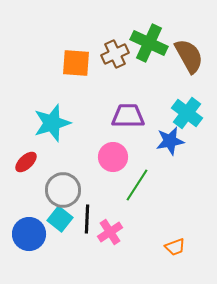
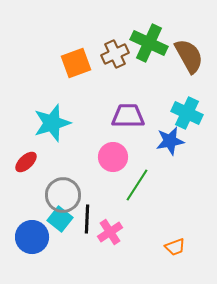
orange square: rotated 24 degrees counterclockwise
cyan cross: rotated 12 degrees counterclockwise
gray circle: moved 5 px down
blue circle: moved 3 px right, 3 px down
